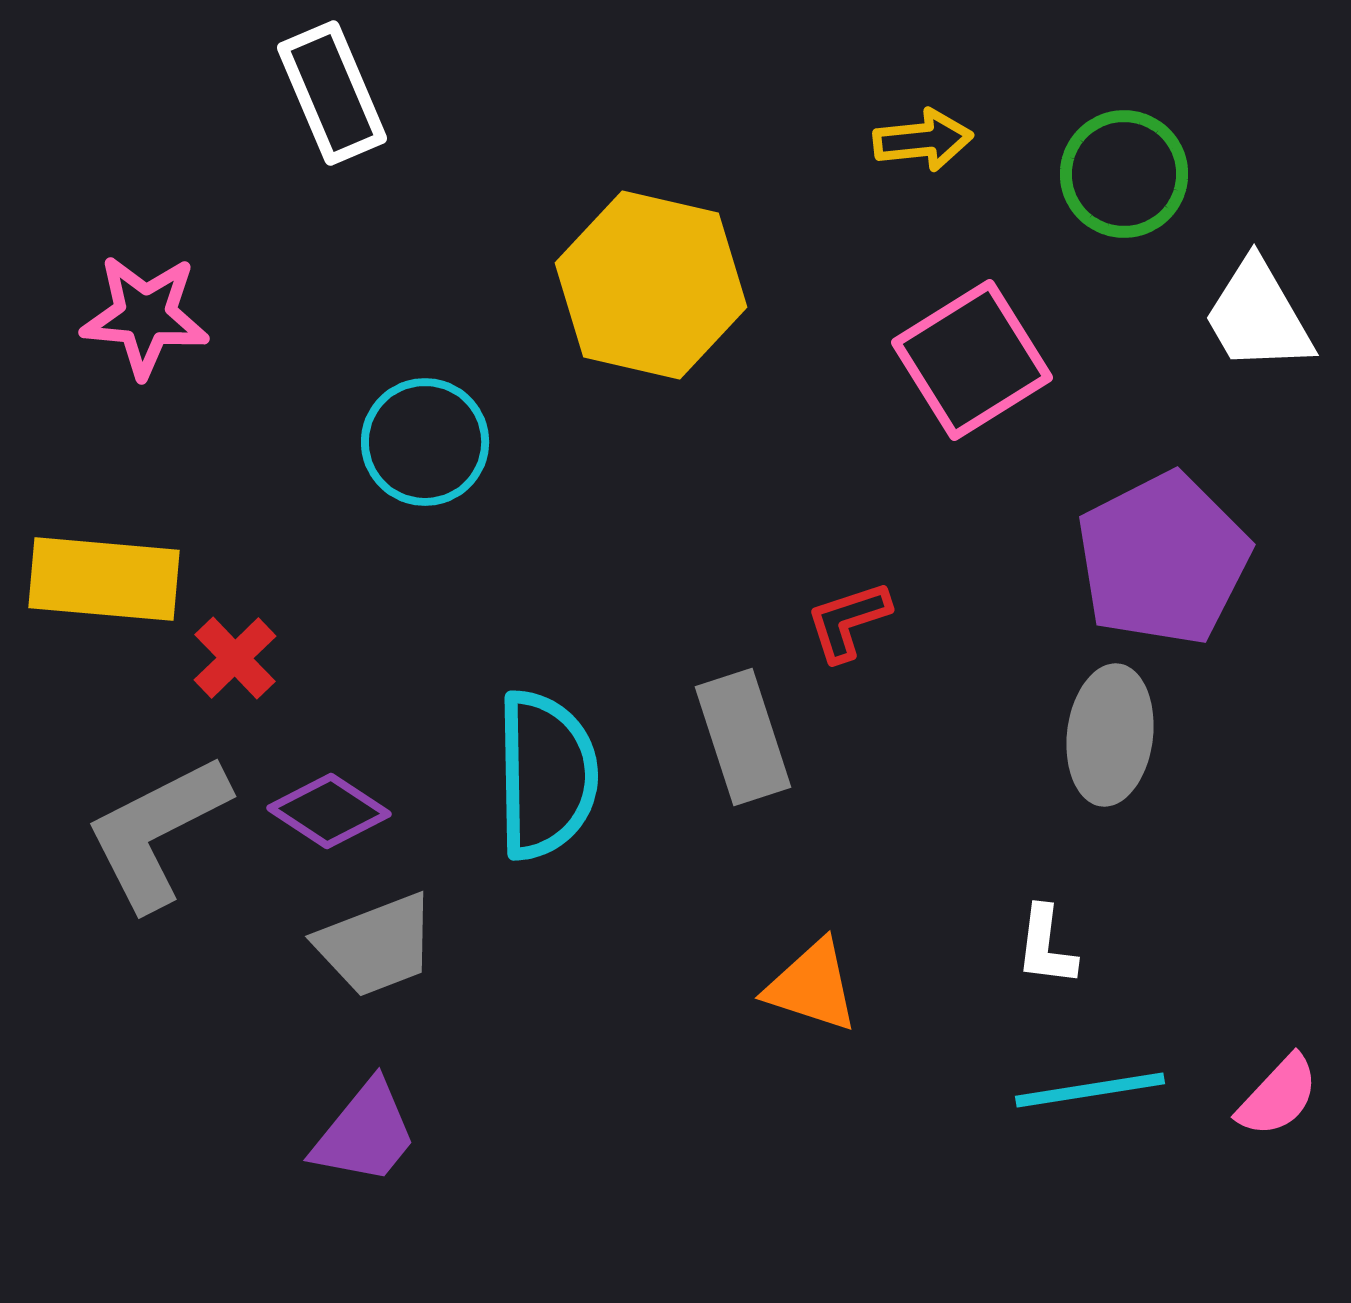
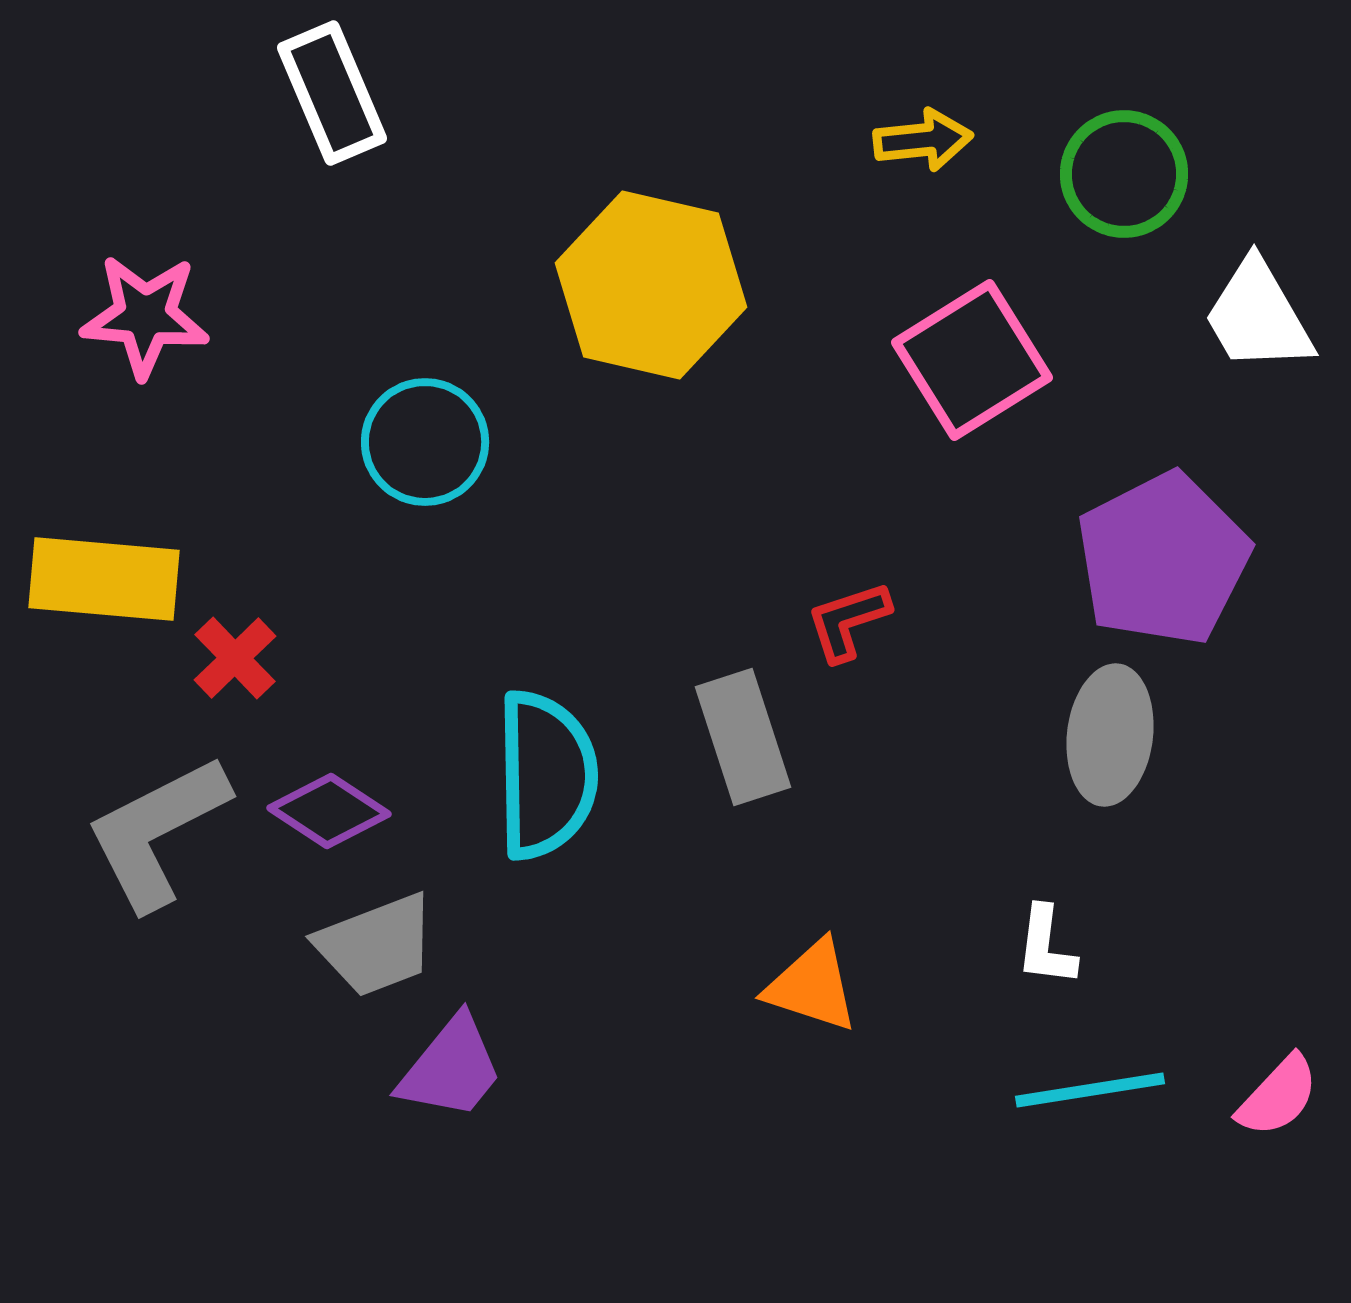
purple trapezoid: moved 86 px right, 65 px up
